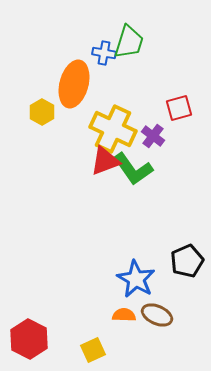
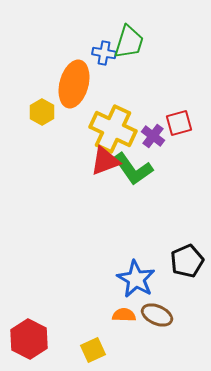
red square: moved 15 px down
